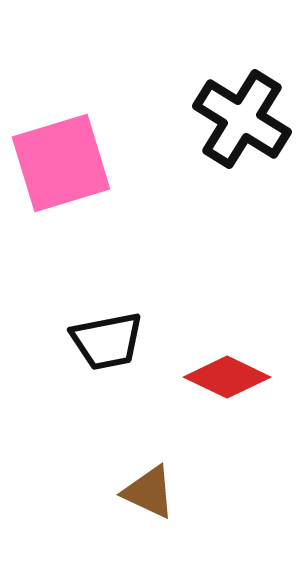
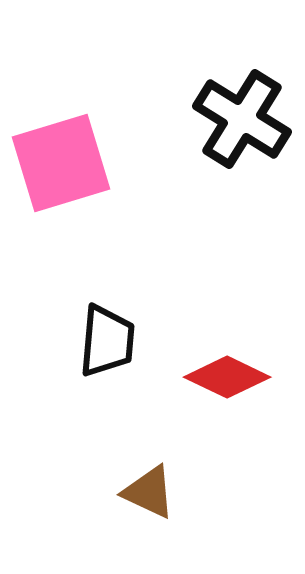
black trapezoid: rotated 74 degrees counterclockwise
